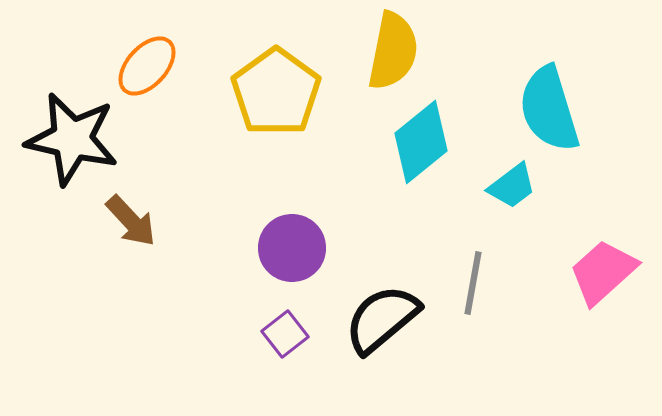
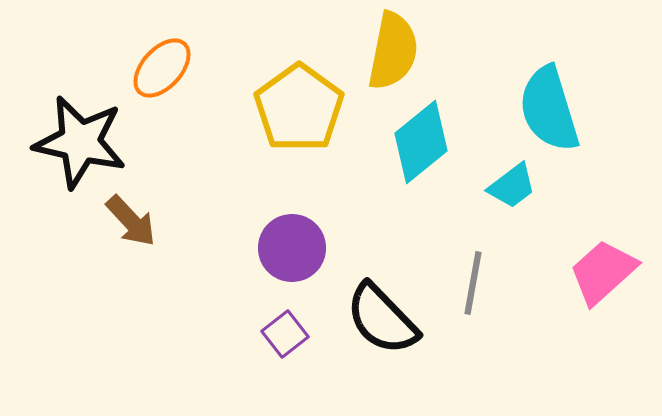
orange ellipse: moved 15 px right, 2 px down
yellow pentagon: moved 23 px right, 16 px down
black star: moved 8 px right, 3 px down
black semicircle: rotated 94 degrees counterclockwise
